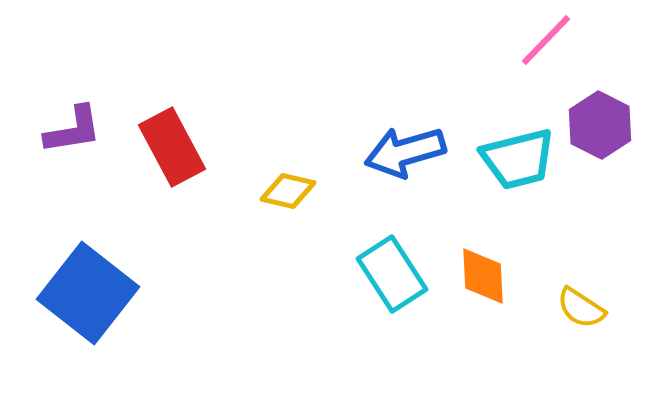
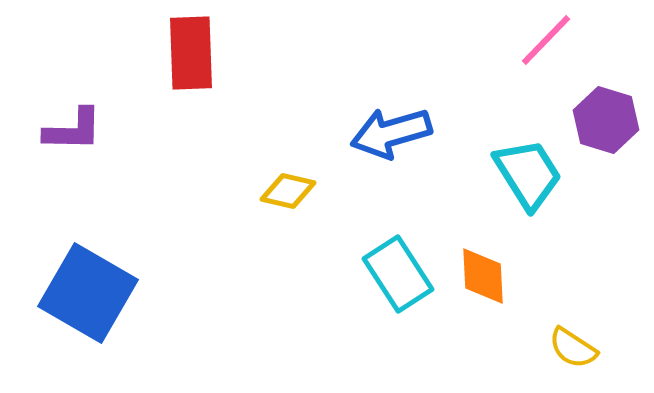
purple hexagon: moved 6 px right, 5 px up; rotated 10 degrees counterclockwise
purple L-shape: rotated 10 degrees clockwise
red rectangle: moved 19 px right, 94 px up; rotated 26 degrees clockwise
blue arrow: moved 14 px left, 19 px up
cyan trapezoid: moved 10 px right, 15 px down; rotated 108 degrees counterclockwise
cyan rectangle: moved 6 px right
blue square: rotated 8 degrees counterclockwise
yellow semicircle: moved 8 px left, 40 px down
